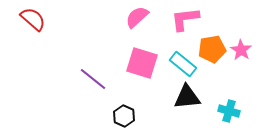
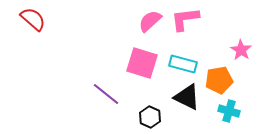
pink semicircle: moved 13 px right, 4 px down
orange pentagon: moved 7 px right, 31 px down
cyan rectangle: rotated 24 degrees counterclockwise
purple line: moved 13 px right, 15 px down
black triangle: rotated 32 degrees clockwise
black hexagon: moved 26 px right, 1 px down
